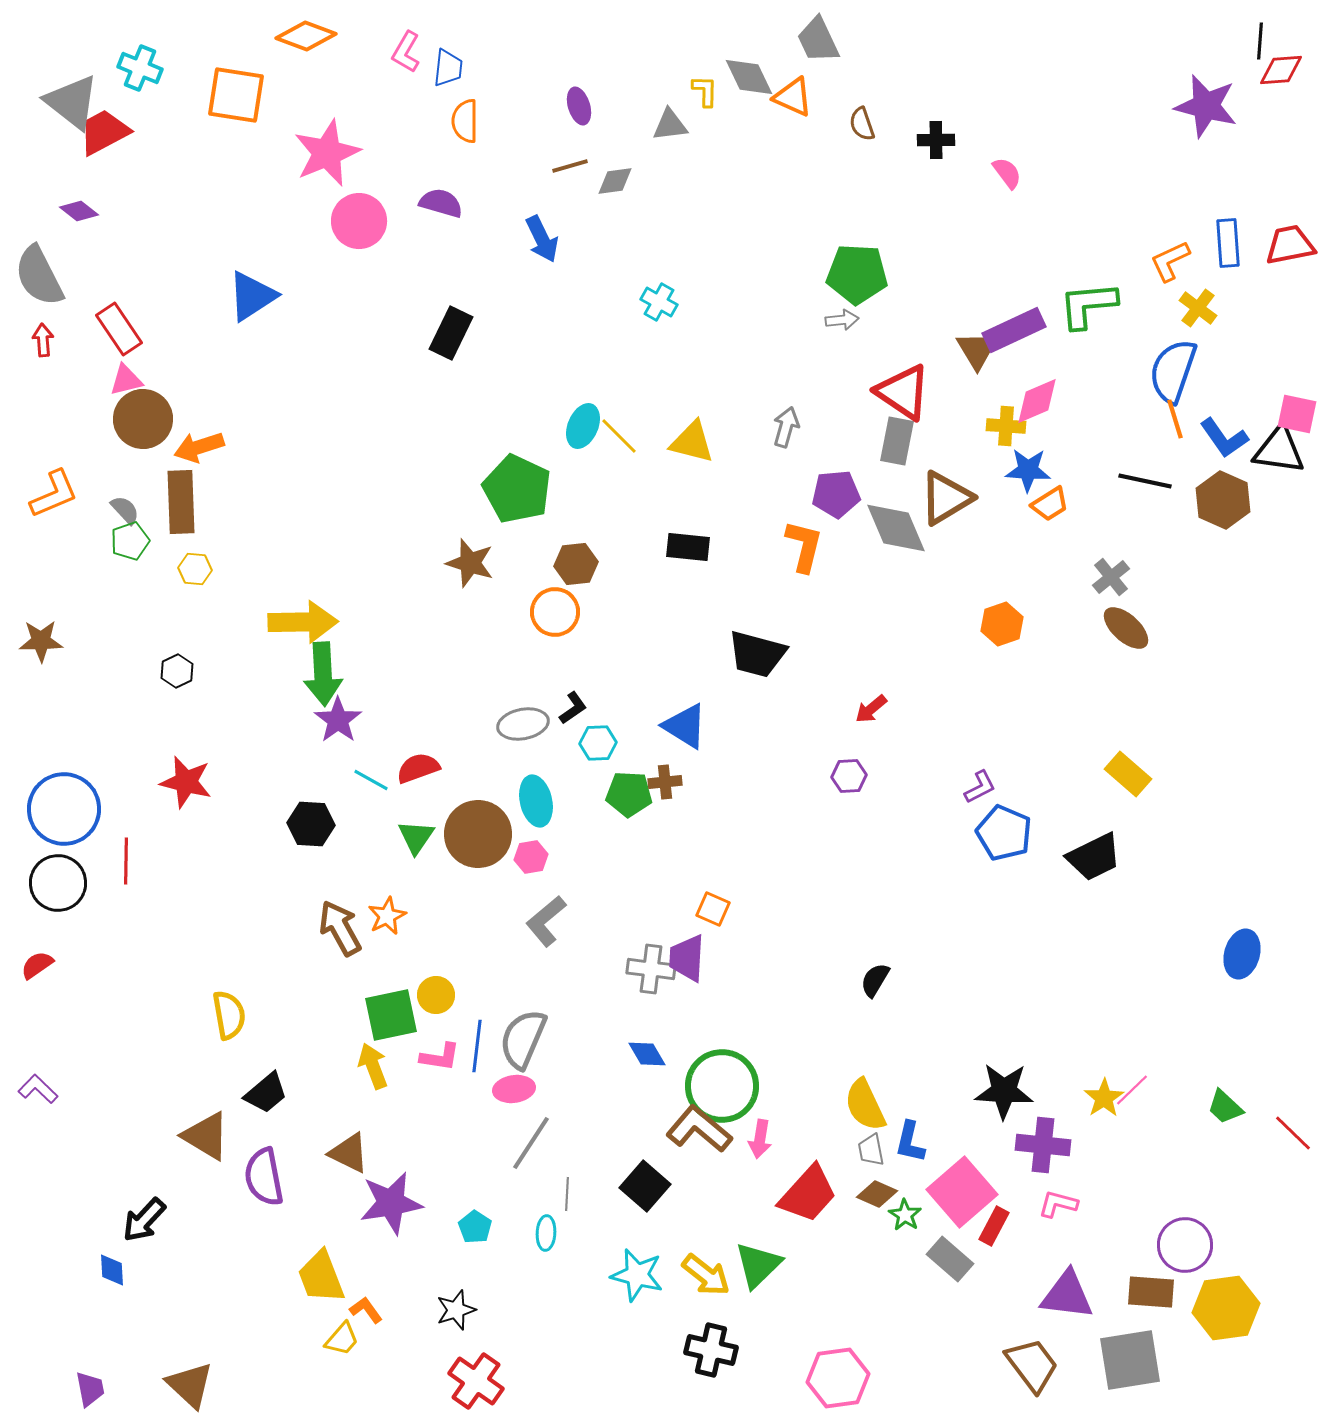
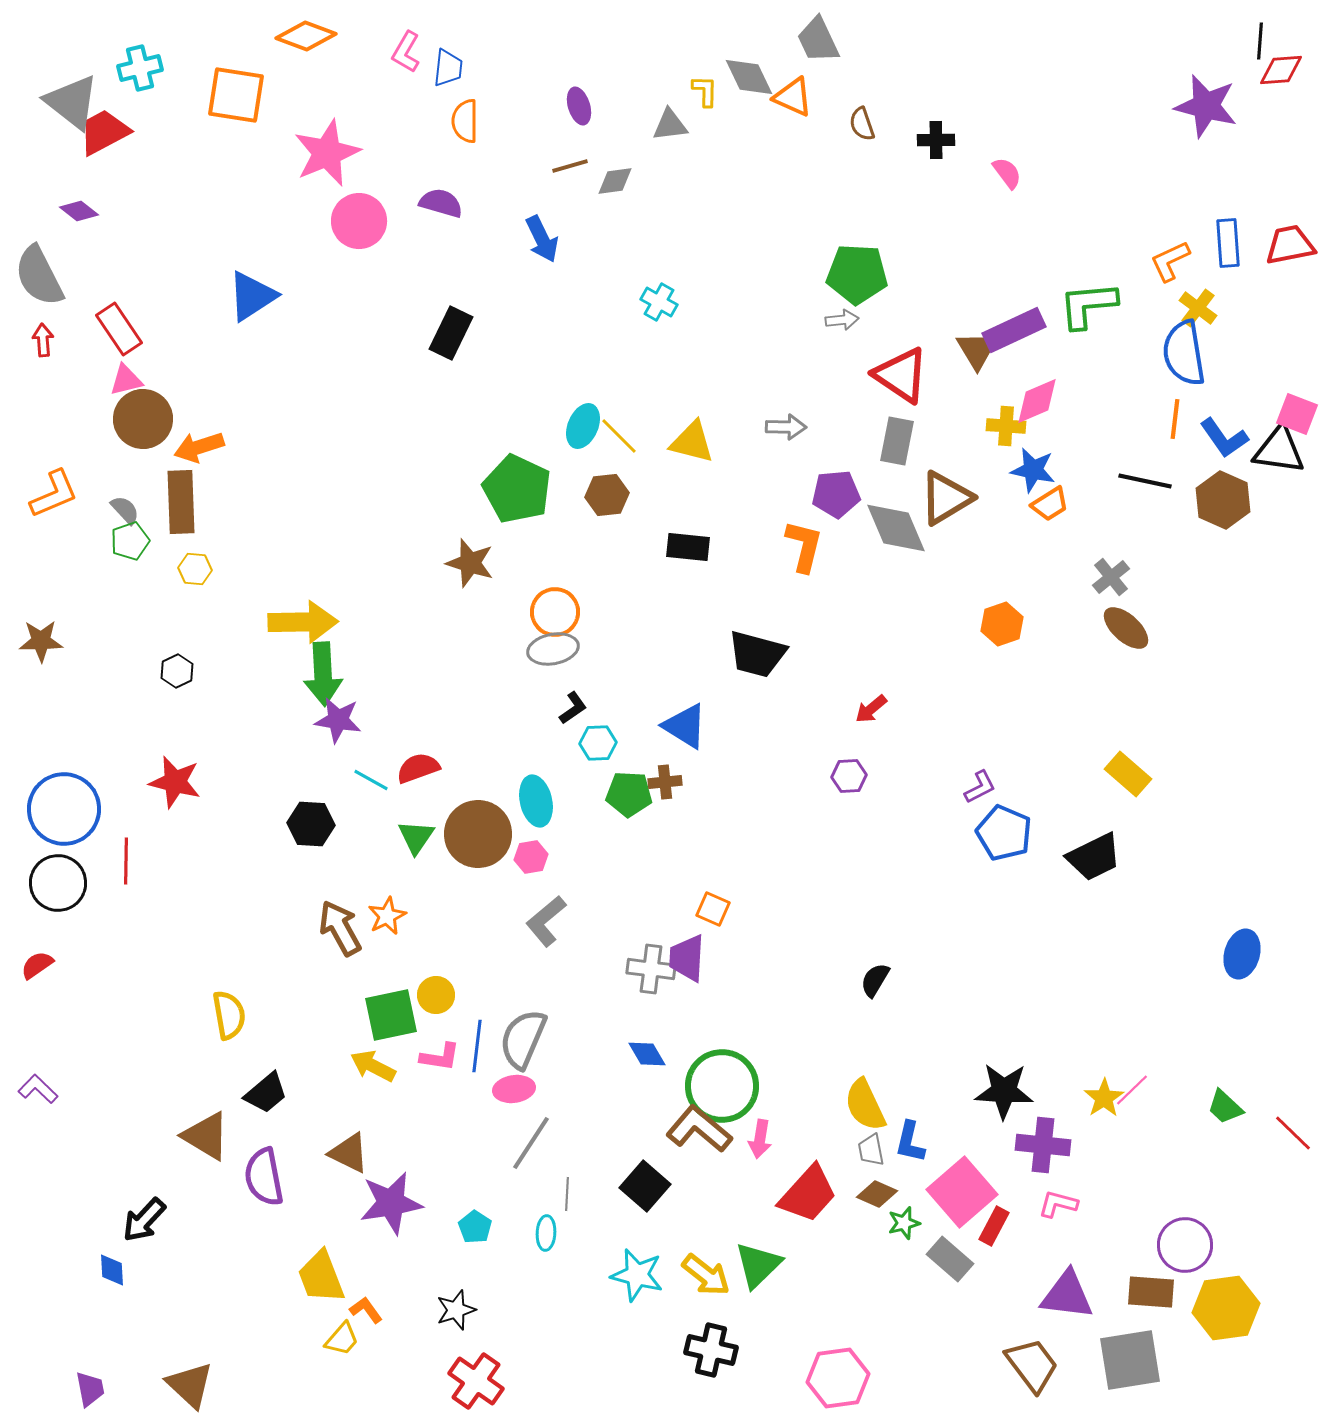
cyan cross at (140, 68): rotated 36 degrees counterclockwise
blue semicircle at (1173, 371): moved 11 px right, 18 px up; rotated 28 degrees counterclockwise
red triangle at (903, 392): moved 2 px left, 17 px up
pink square at (1297, 414): rotated 9 degrees clockwise
orange line at (1175, 419): rotated 24 degrees clockwise
gray arrow at (786, 427): rotated 75 degrees clockwise
blue star at (1028, 470): moved 5 px right; rotated 9 degrees clockwise
brown hexagon at (576, 564): moved 31 px right, 69 px up
purple star at (338, 720): rotated 27 degrees counterclockwise
gray ellipse at (523, 724): moved 30 px right, 75 px up
red star at (186, 782): moved 11 px left
yellow arrow at (373, 1066): rotated 42 degrees counterclockwise
green star at (905, 1215): moved 1 px left, 8 px down; rotated 24 degrees clockwise
